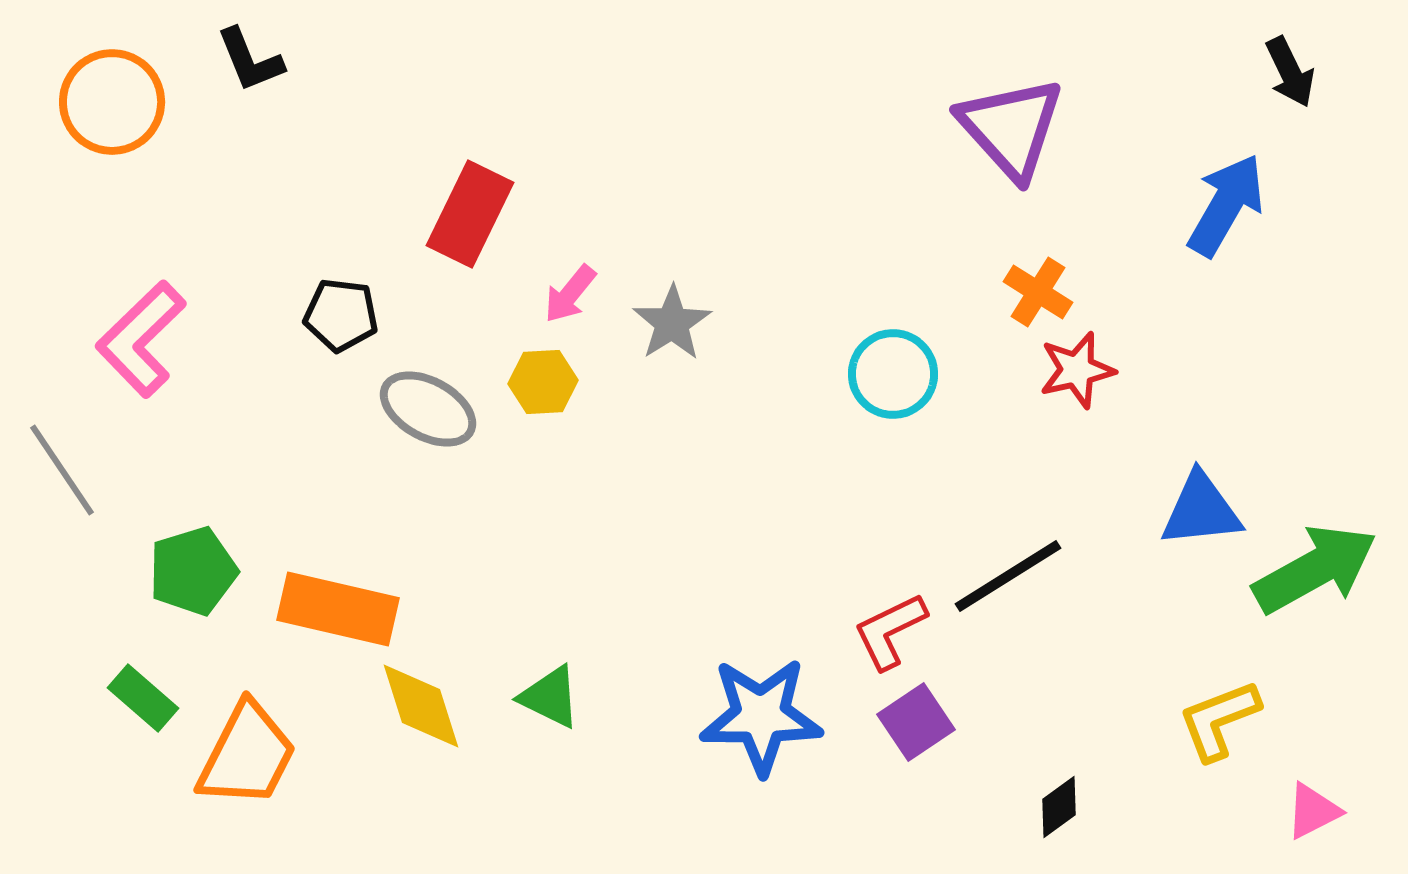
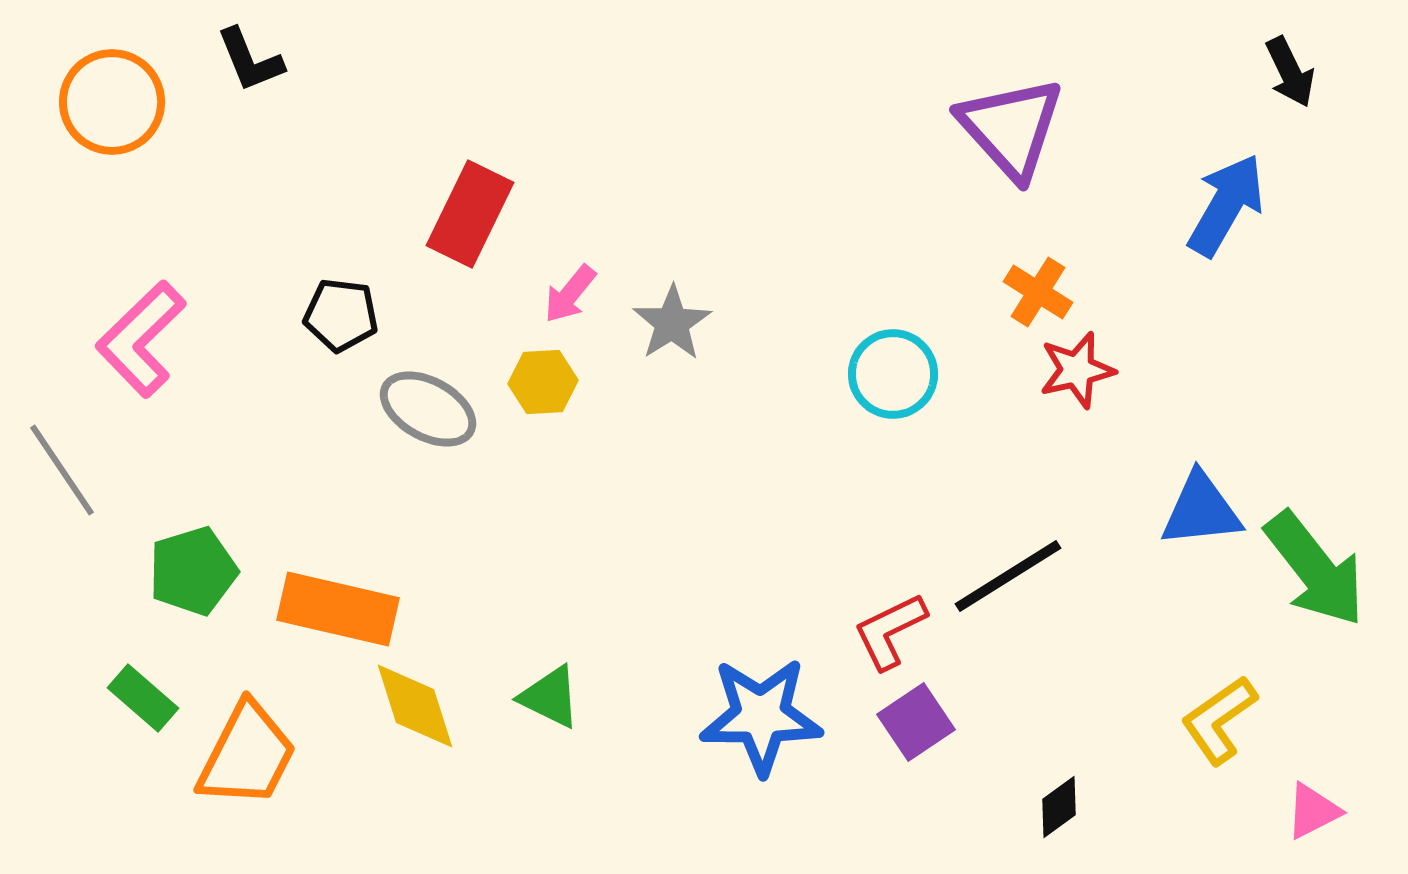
green arrow: rotated 81 degrees clockwise
yellow diamond: moved 6 px left
yellow L-shape: rotated 14 degrees counterclockwise
